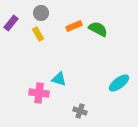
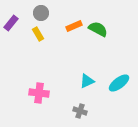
cyan triangle: moved 28 px right, 2 px down; rotated 42 degrees counterclockwise
